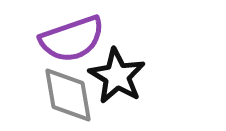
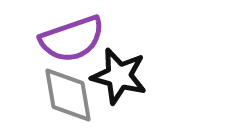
black star: moved 2 px right; rotated 16 degrees counterclockwise
